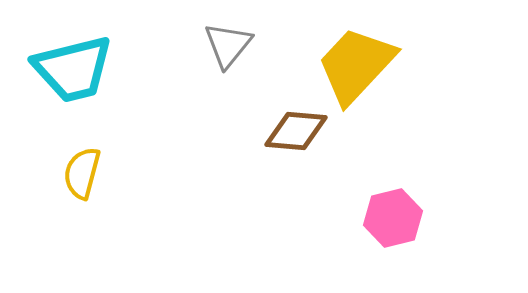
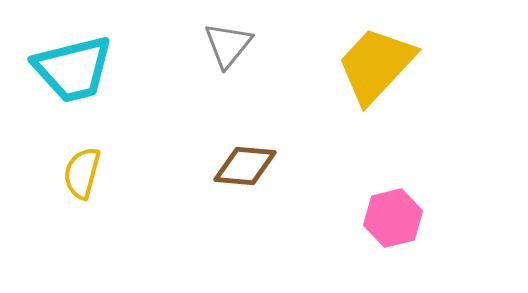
yellow trapezoid: moved 20 px right
brown diamond: moved 51 px left, 35 px down
